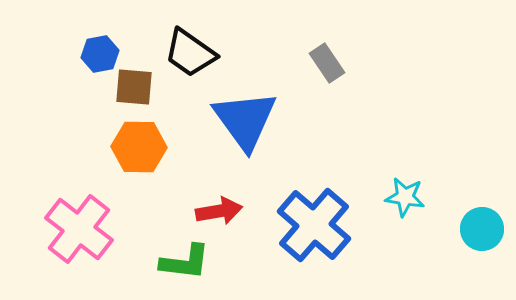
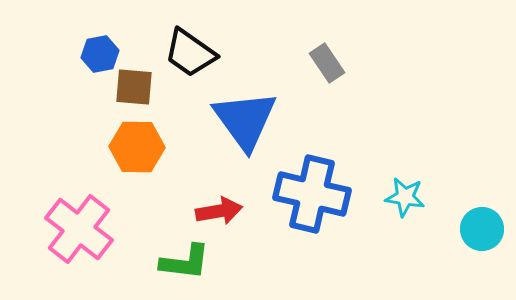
orange hexagon: moved 2 px left
blue cross: moved 2 px left, 31 px up; rotated 28 degrees counterclockwise
